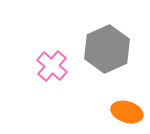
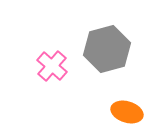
gray hexagon: rotated 9 degrees clockwise
